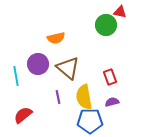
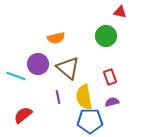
green circle: moved 11 px down
cyan line: rotated 60 degrees counterclockwise
